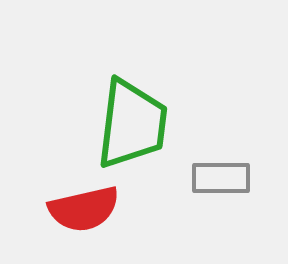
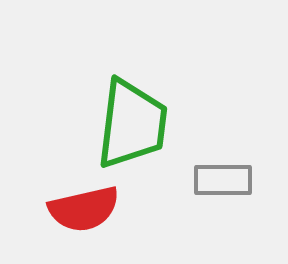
gray rectangle: moved 2 px right, 2 px down
